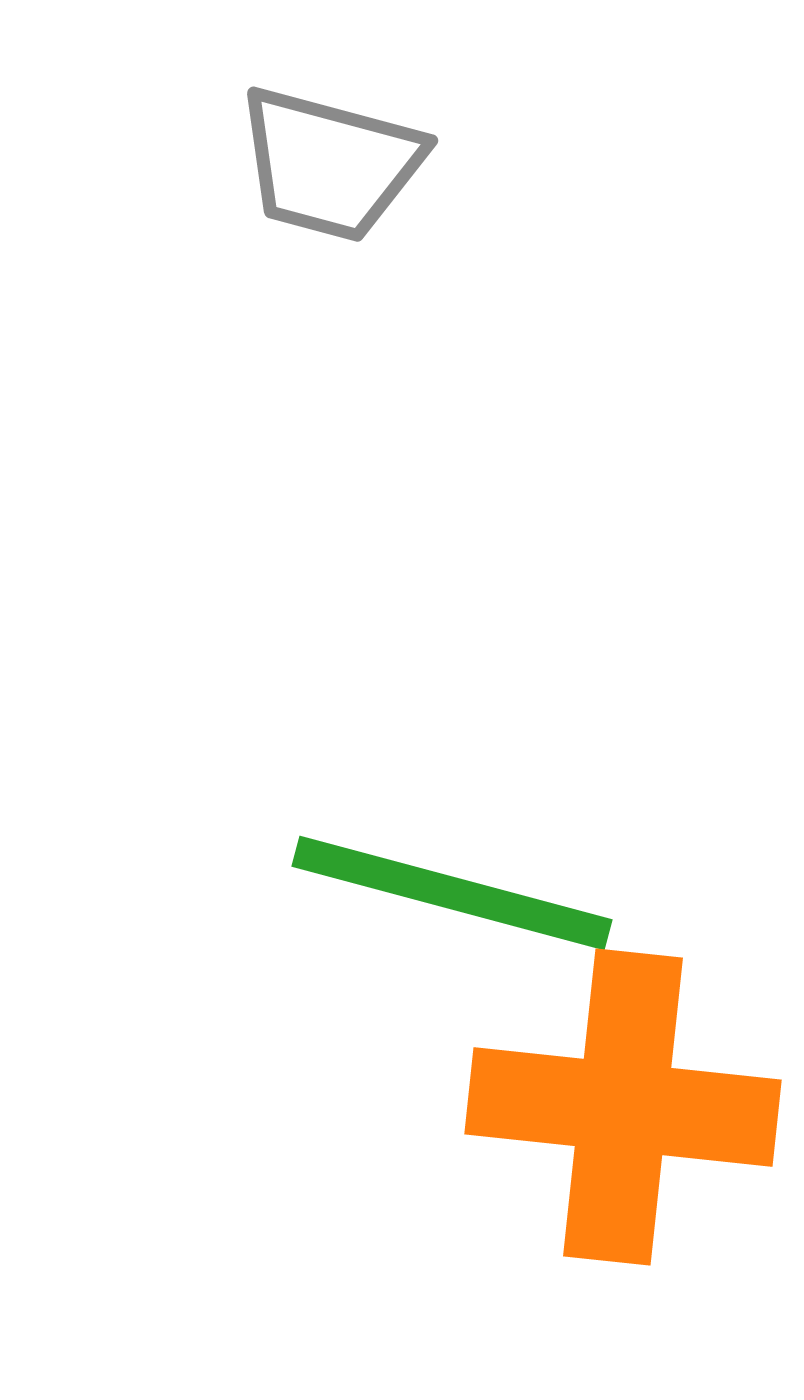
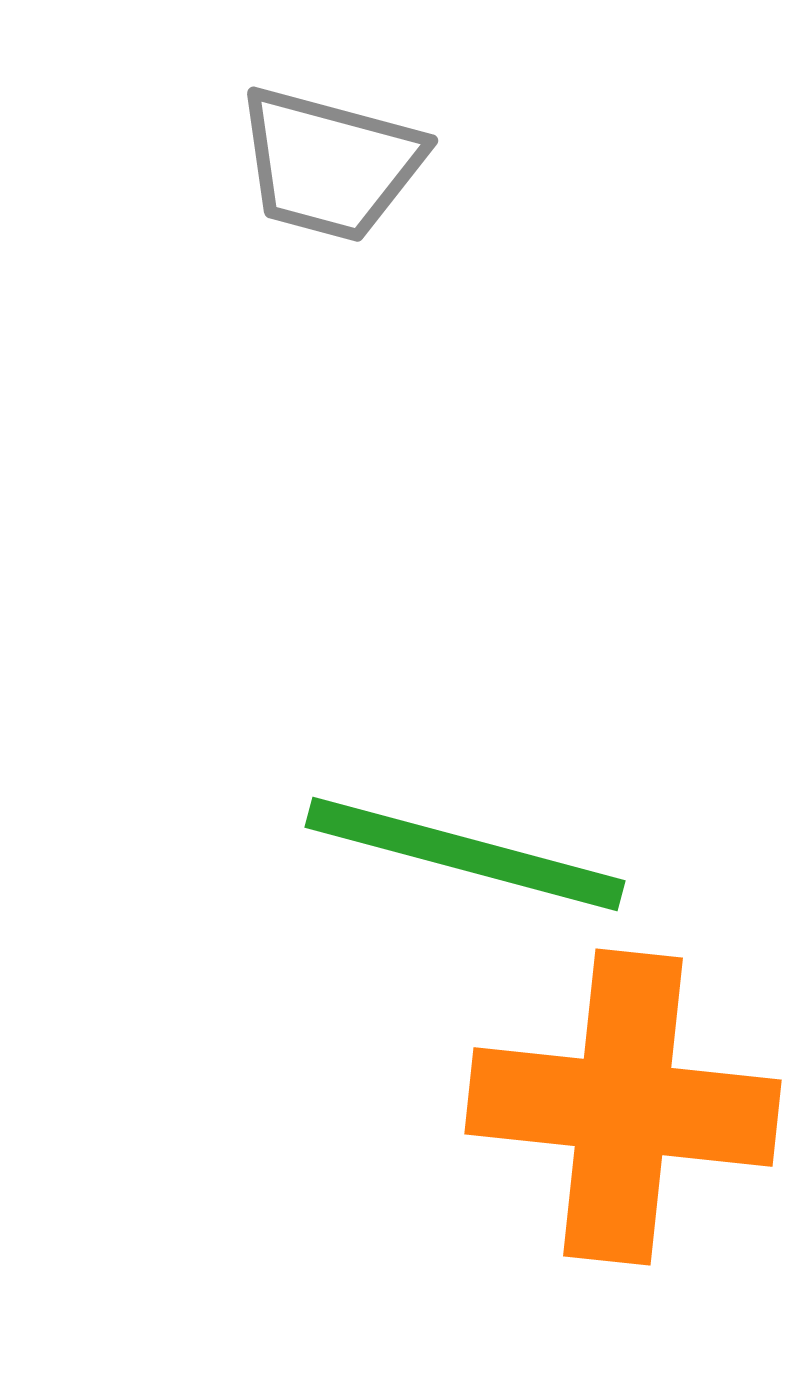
green line: moved 13 px right, 39 px up
